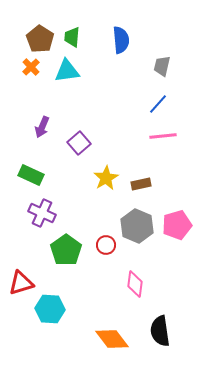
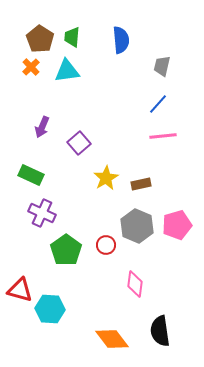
red triangle: moved 1 px left, 7 px down; rotated 32 degrees clockwise
